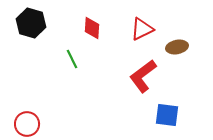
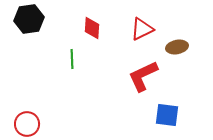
black hexagon: moved 2 px left, 4 px up; rotated 24 degrees counterclockwise
green line: rotated 24 degrees clockwise
red L-shape: rotated 12 degrees clockwise
